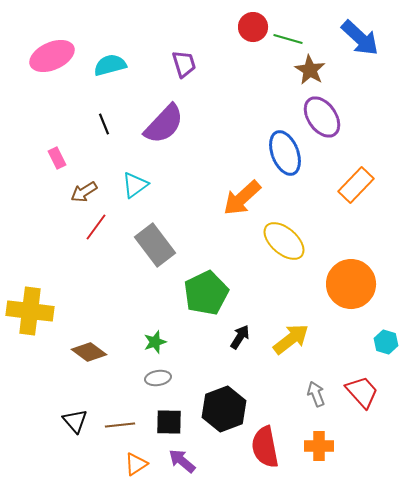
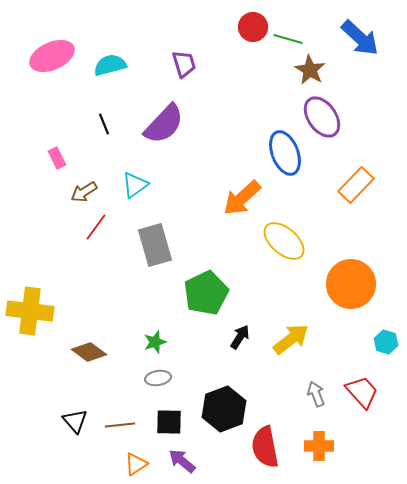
gray rectangle: rotated 21 degrees clockwise
